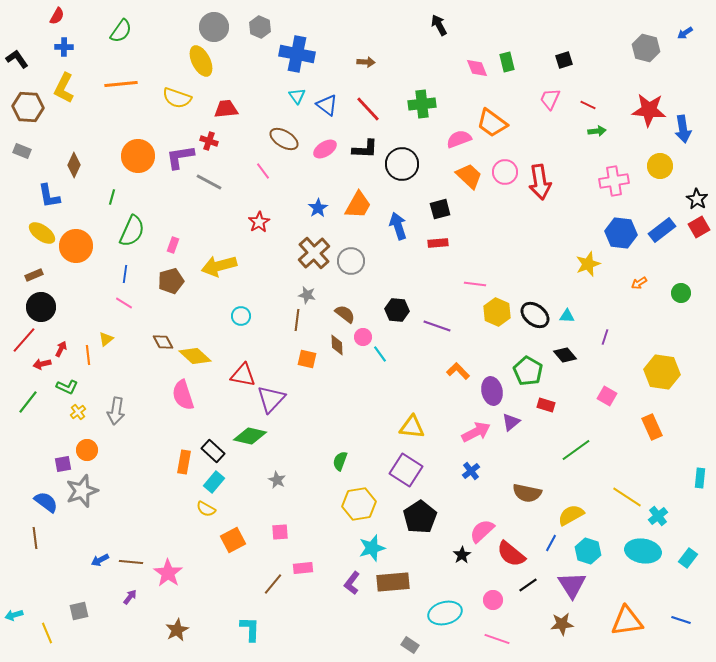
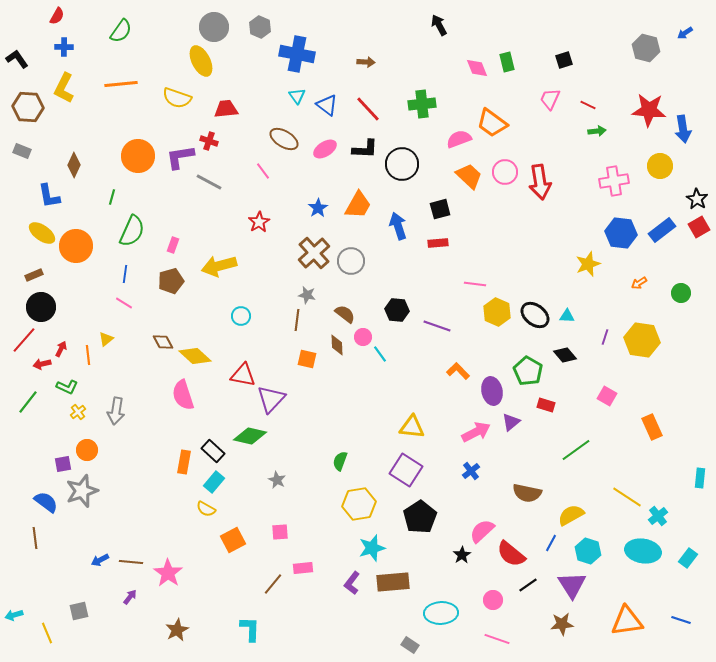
yellow hexagon at (662, 372): moved 20 px left, 32 px up
cyan ellipse at (445, 613): moved 4 px left; rotated 12 degrees clockwise
